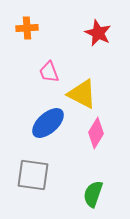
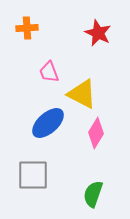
gray square: rotated 8 degrees counterclockwise
